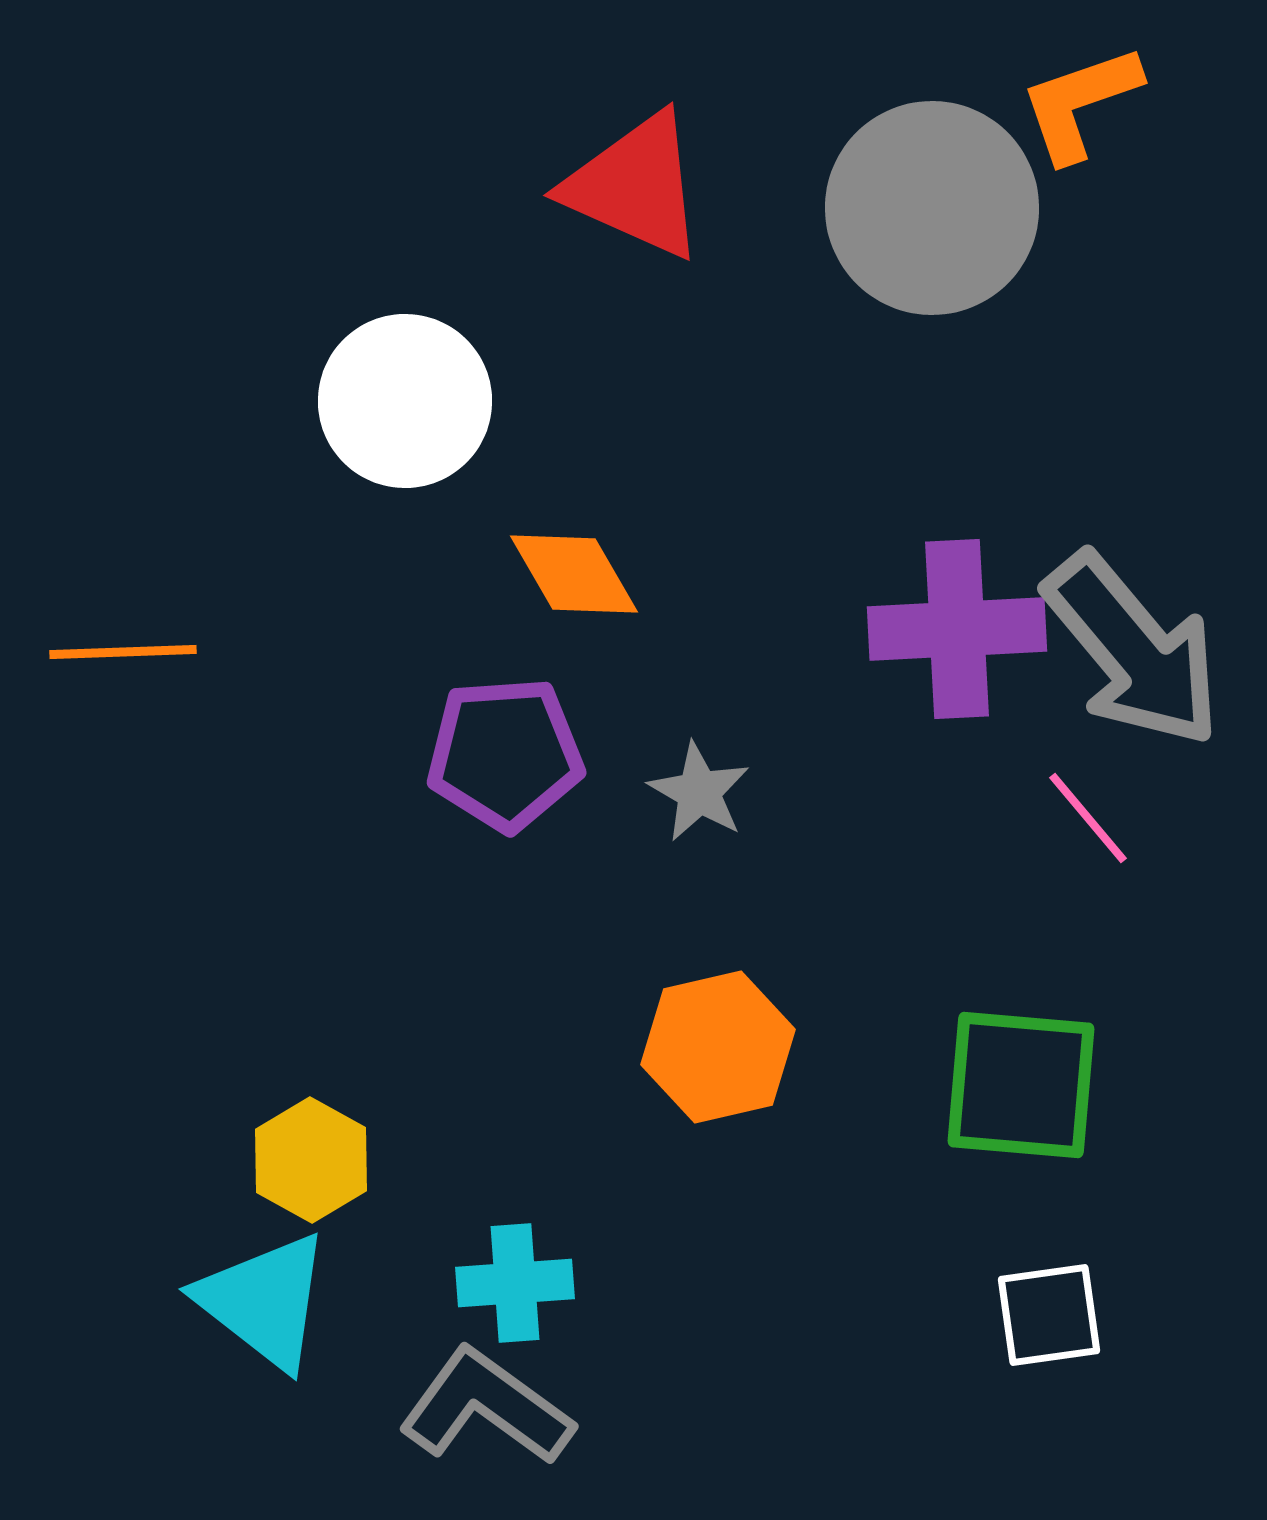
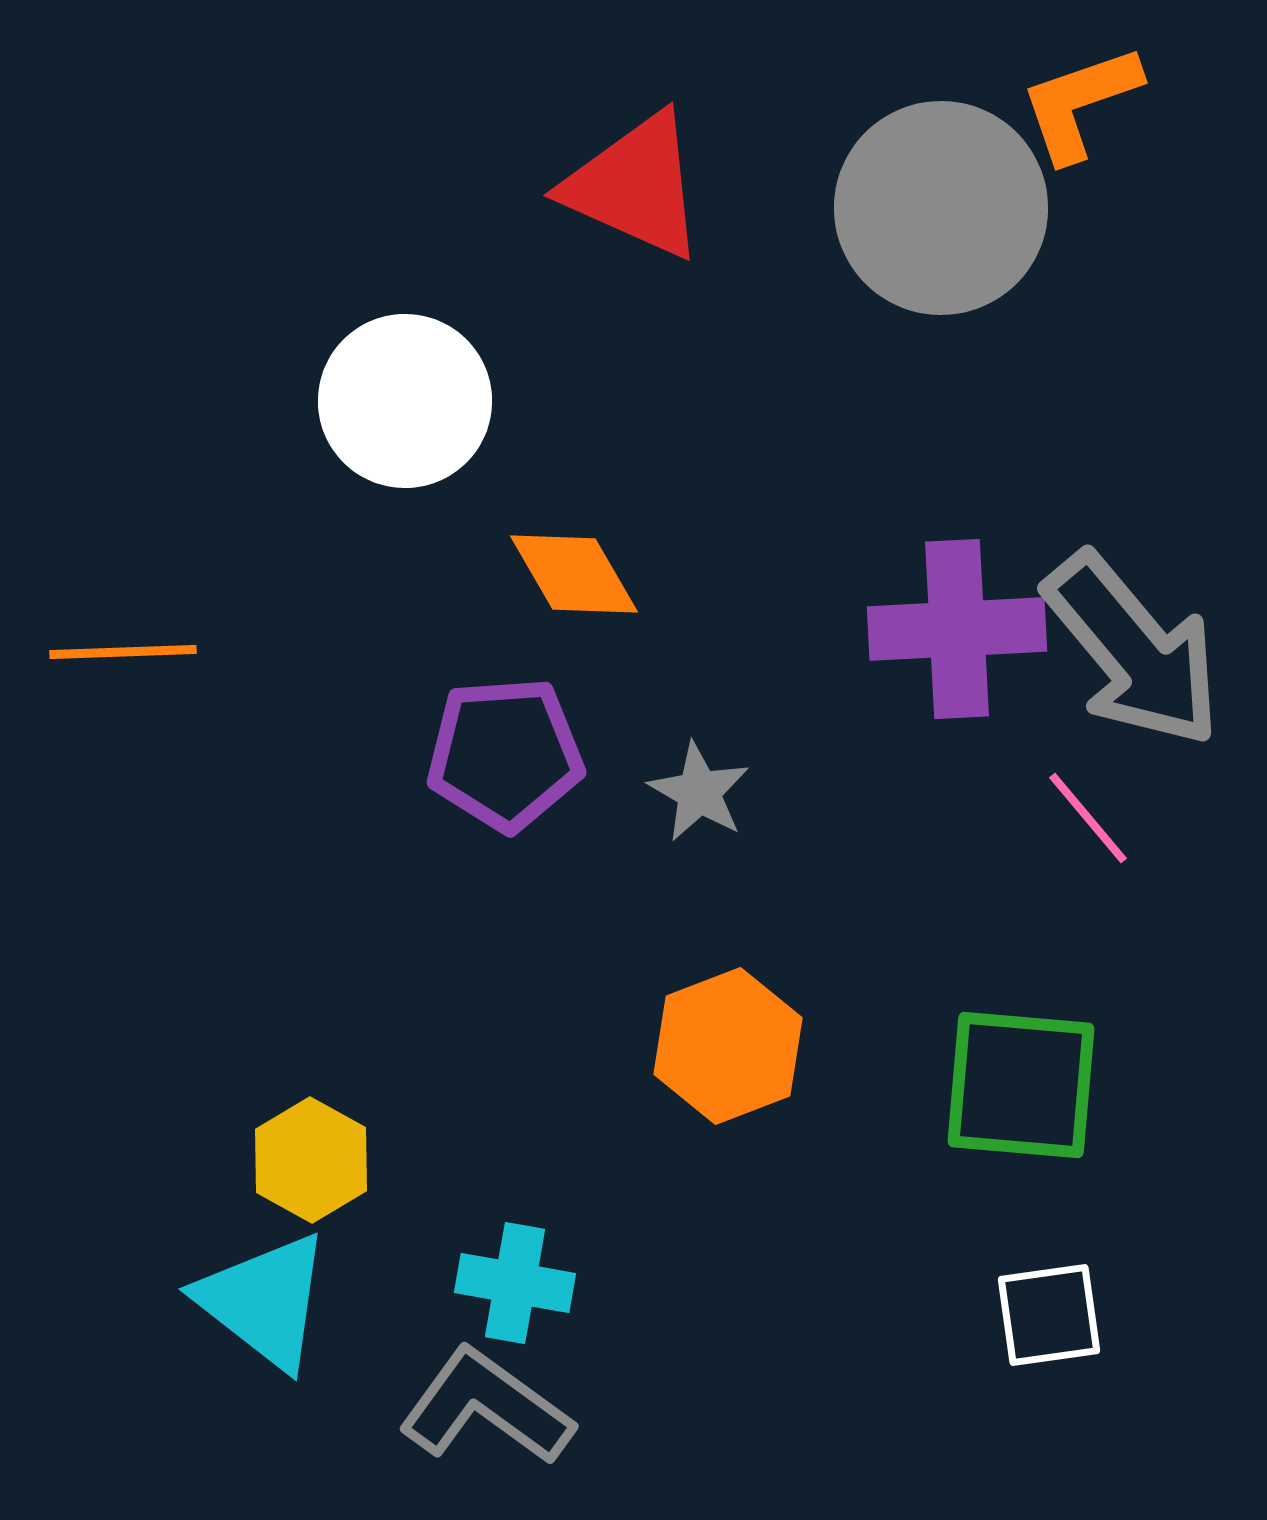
gray circle: moved 9 px right
orange hexagon: moved 10 px right, 1 px up; rotated 8 degrees counterclockwise
cyan cross: rotated 14 degrees clockwise
